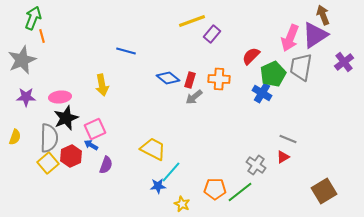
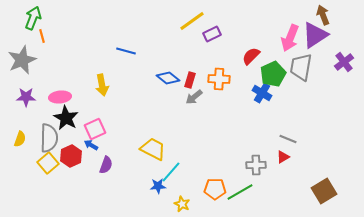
yellow line: rotated 16 degrees counterclockwise
purple rectangle: rotated 24 degrees clockwise
black star: rotated 20 degrees counterclockwise
yellow semicircle: moved 5 px right, 2 px down
gray cross: rotated 36 degrees counterclockwise
green line: rotated 8 degrees clockwise
